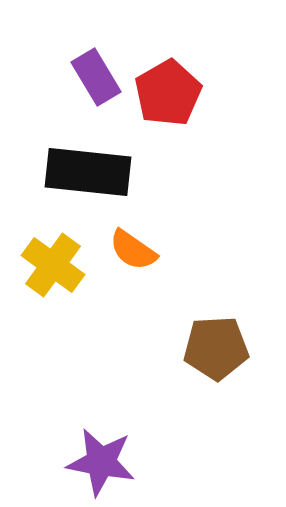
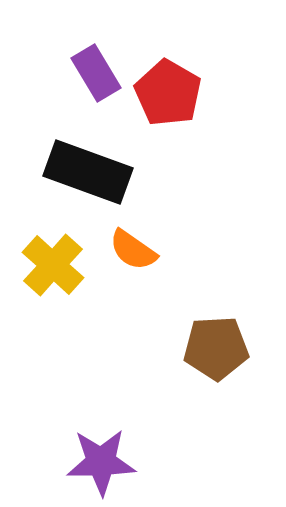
purple rectangle: moved 4 px up
red pentagon: rotated 12 degrees counterclockwise
black rectangle: rotated 14 degrees clockwise
yellow cross: rotated 6 degrees clockwise
purple star: rotated 12 degrees counterclockwise
